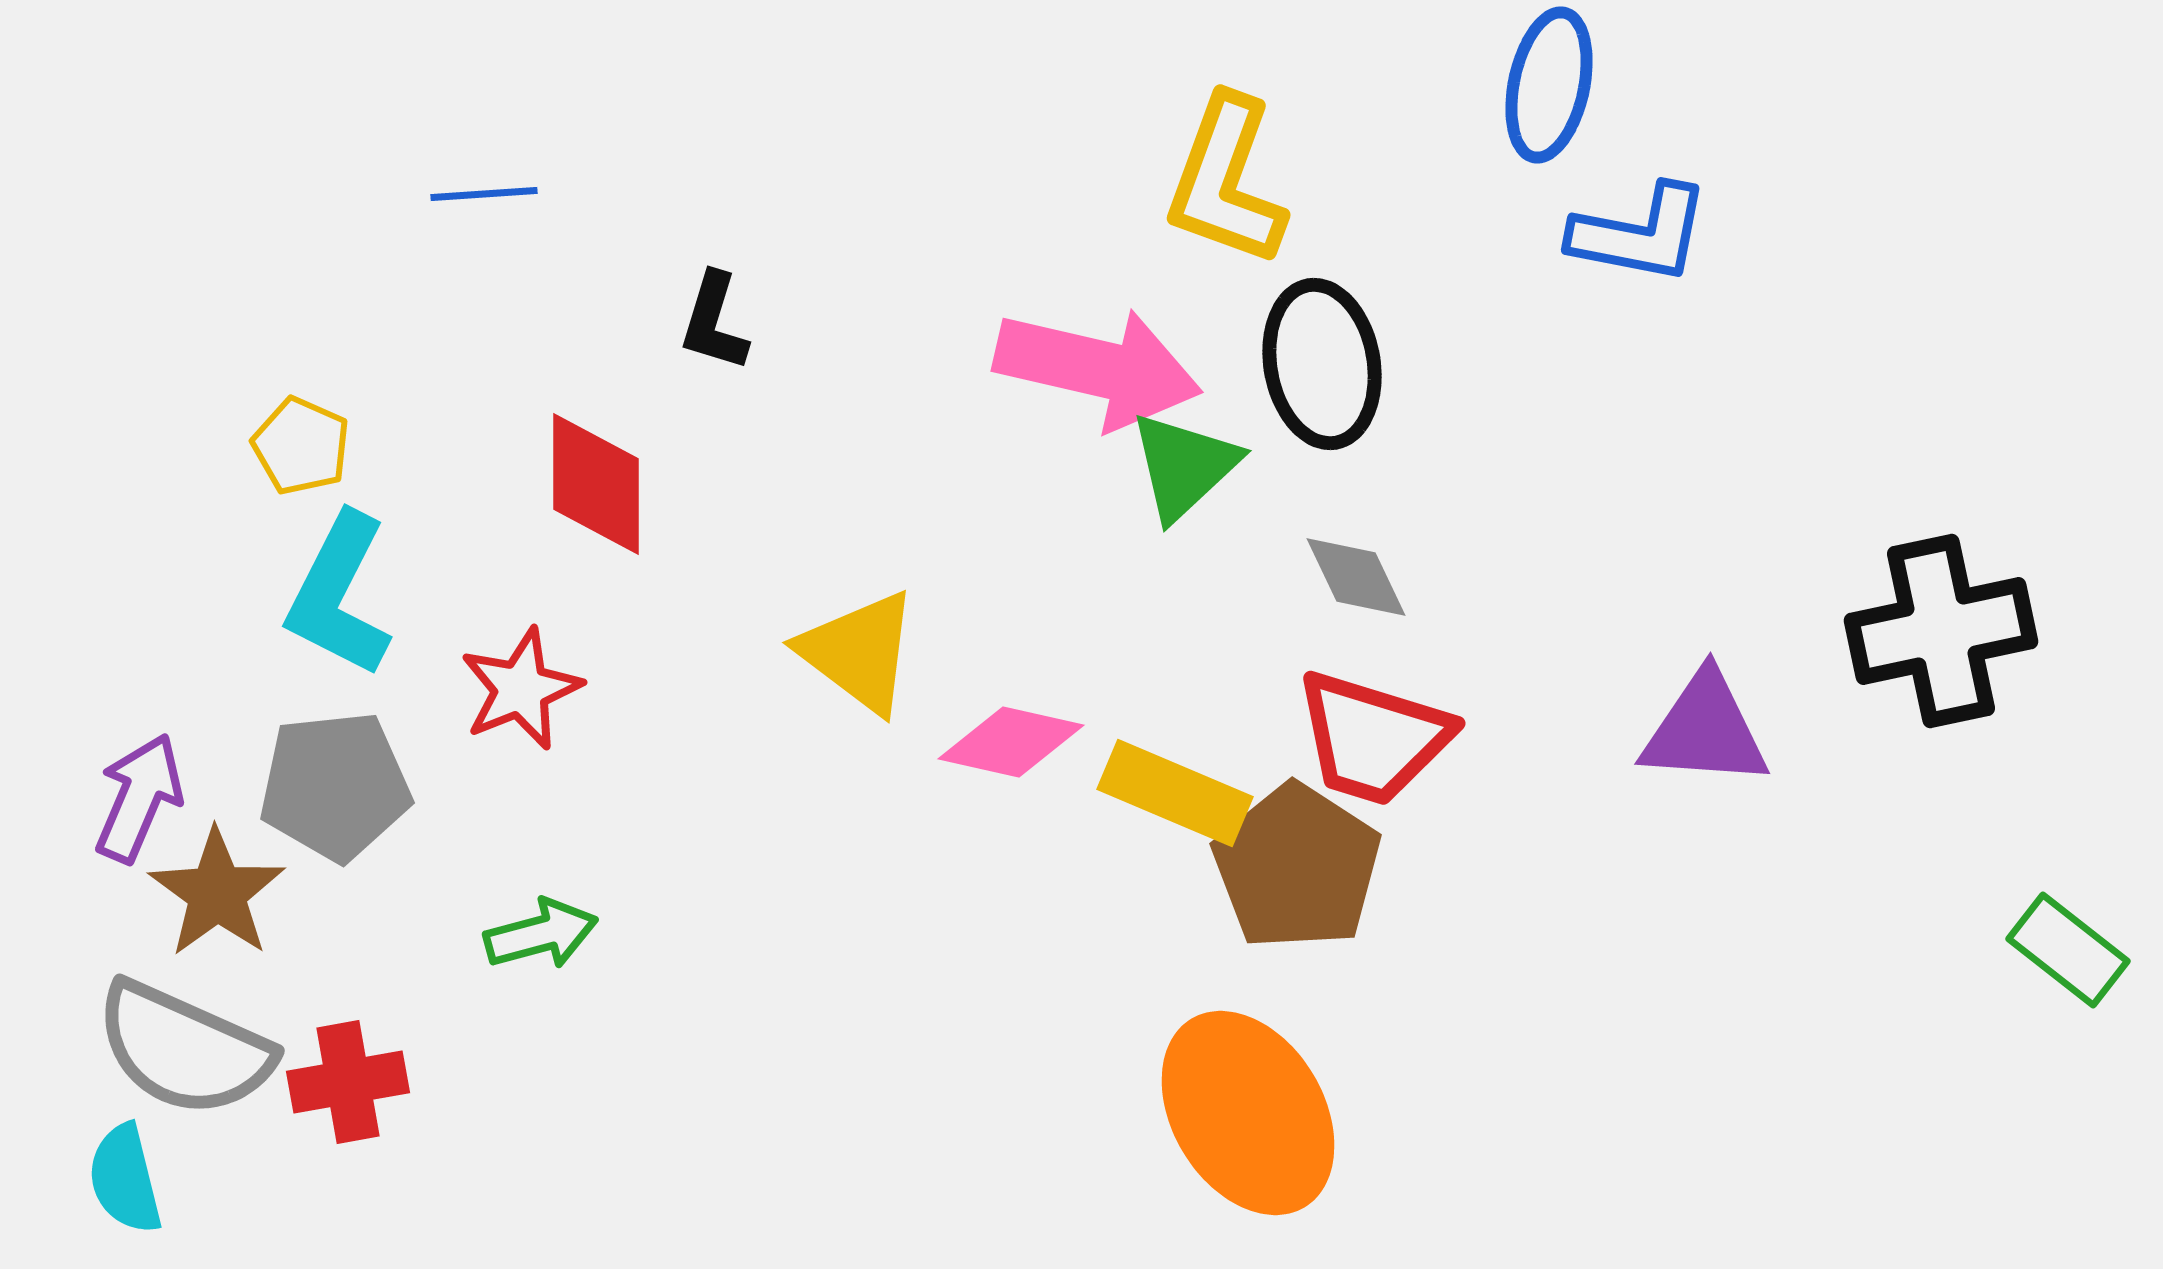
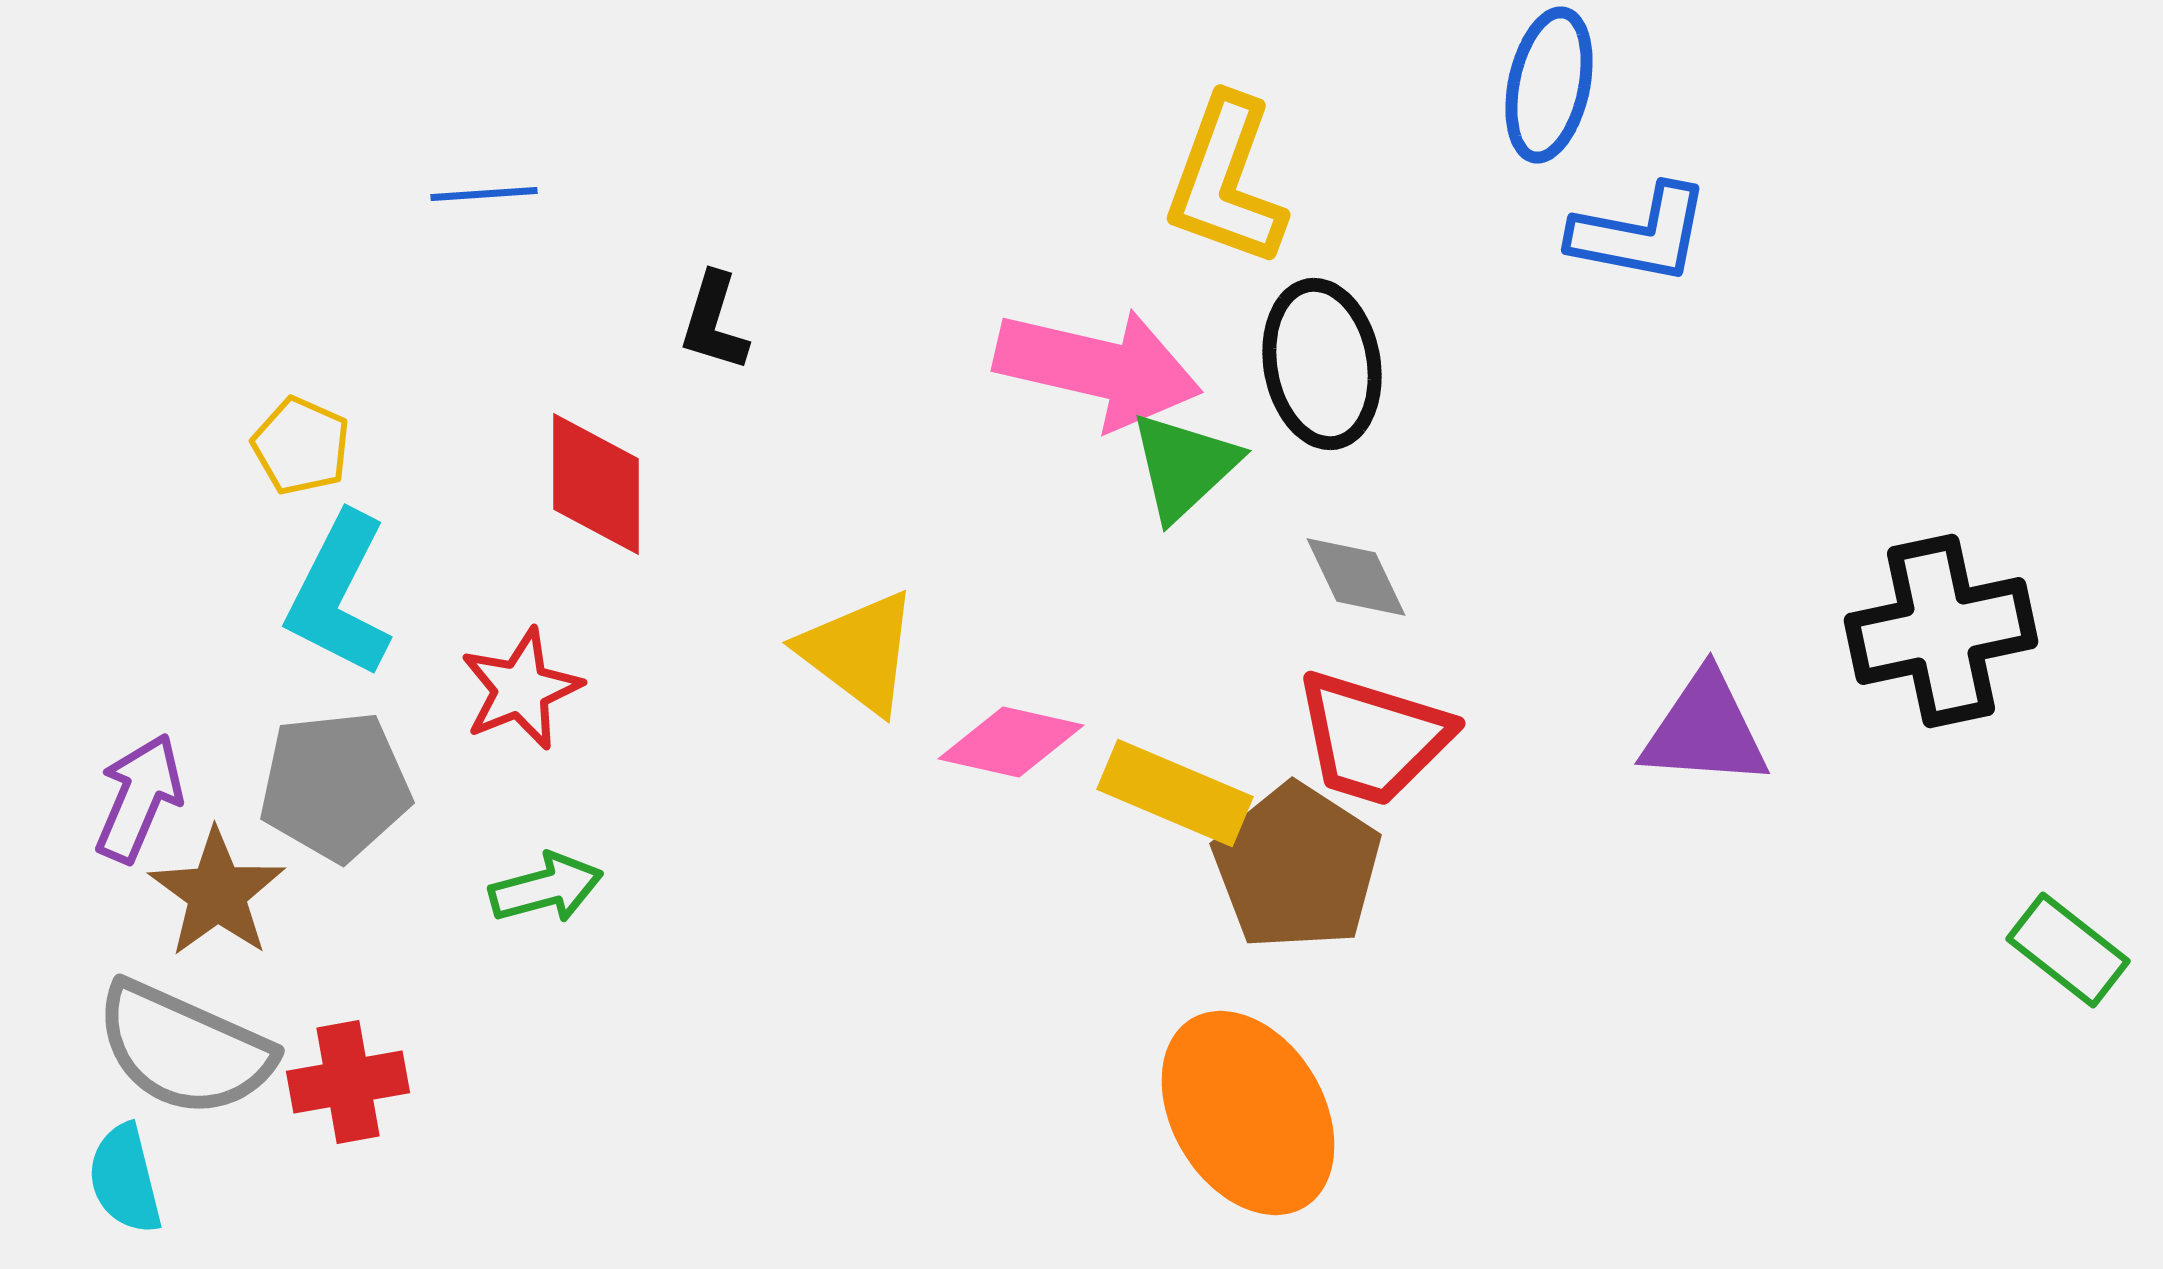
green arrow: moved 5 px right, 46 px up
